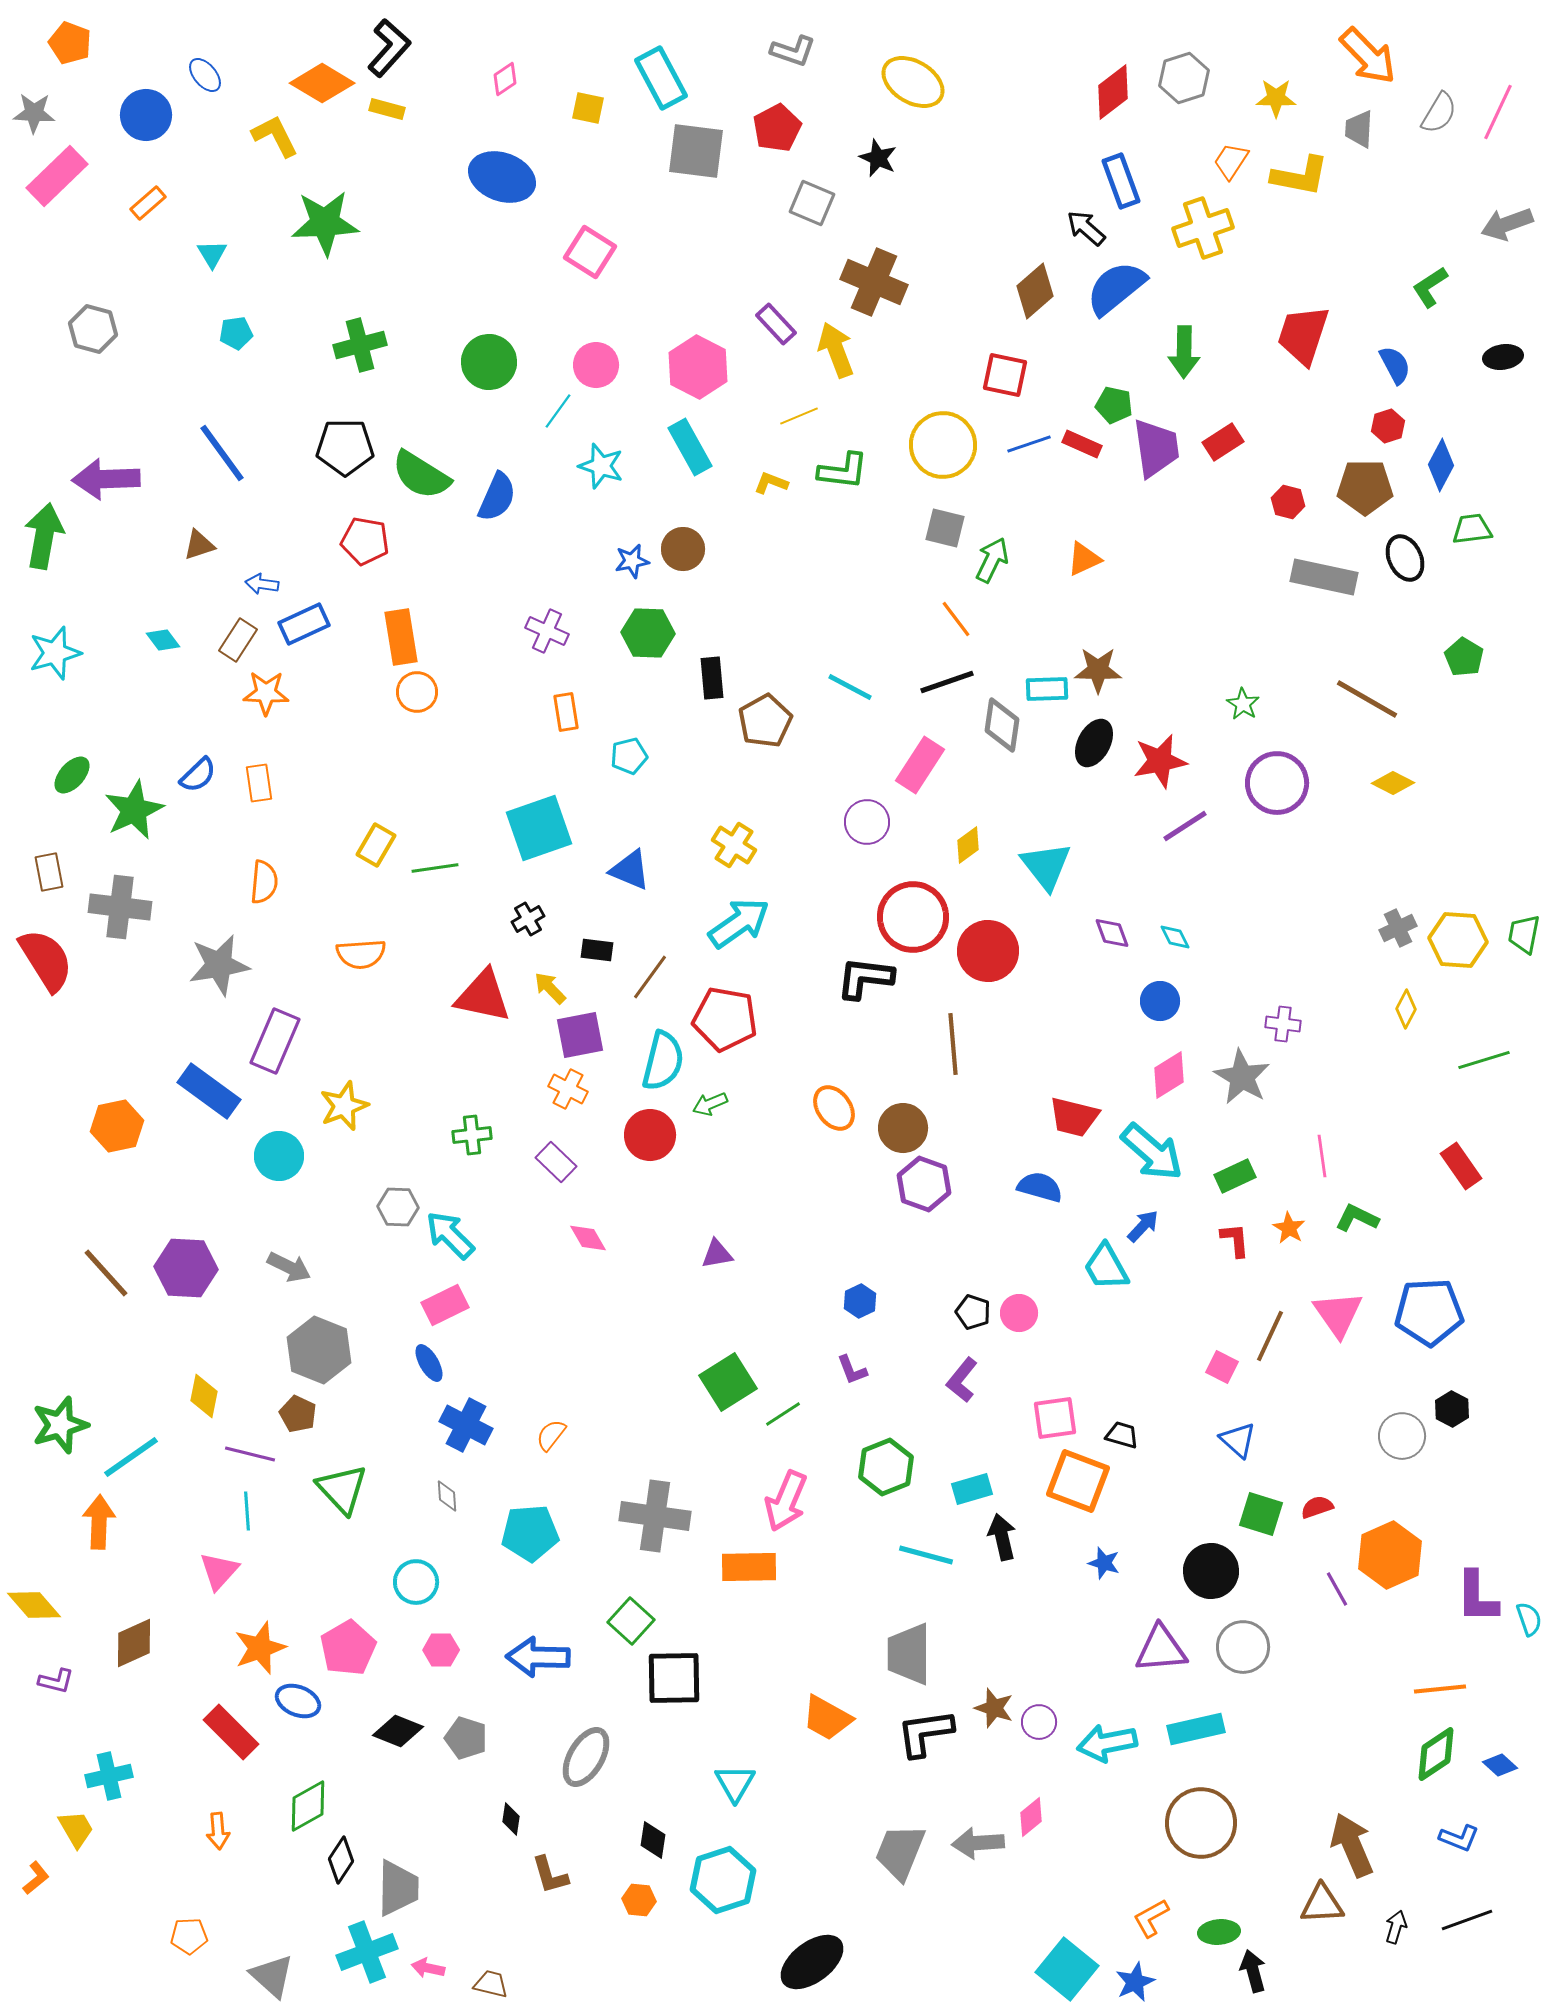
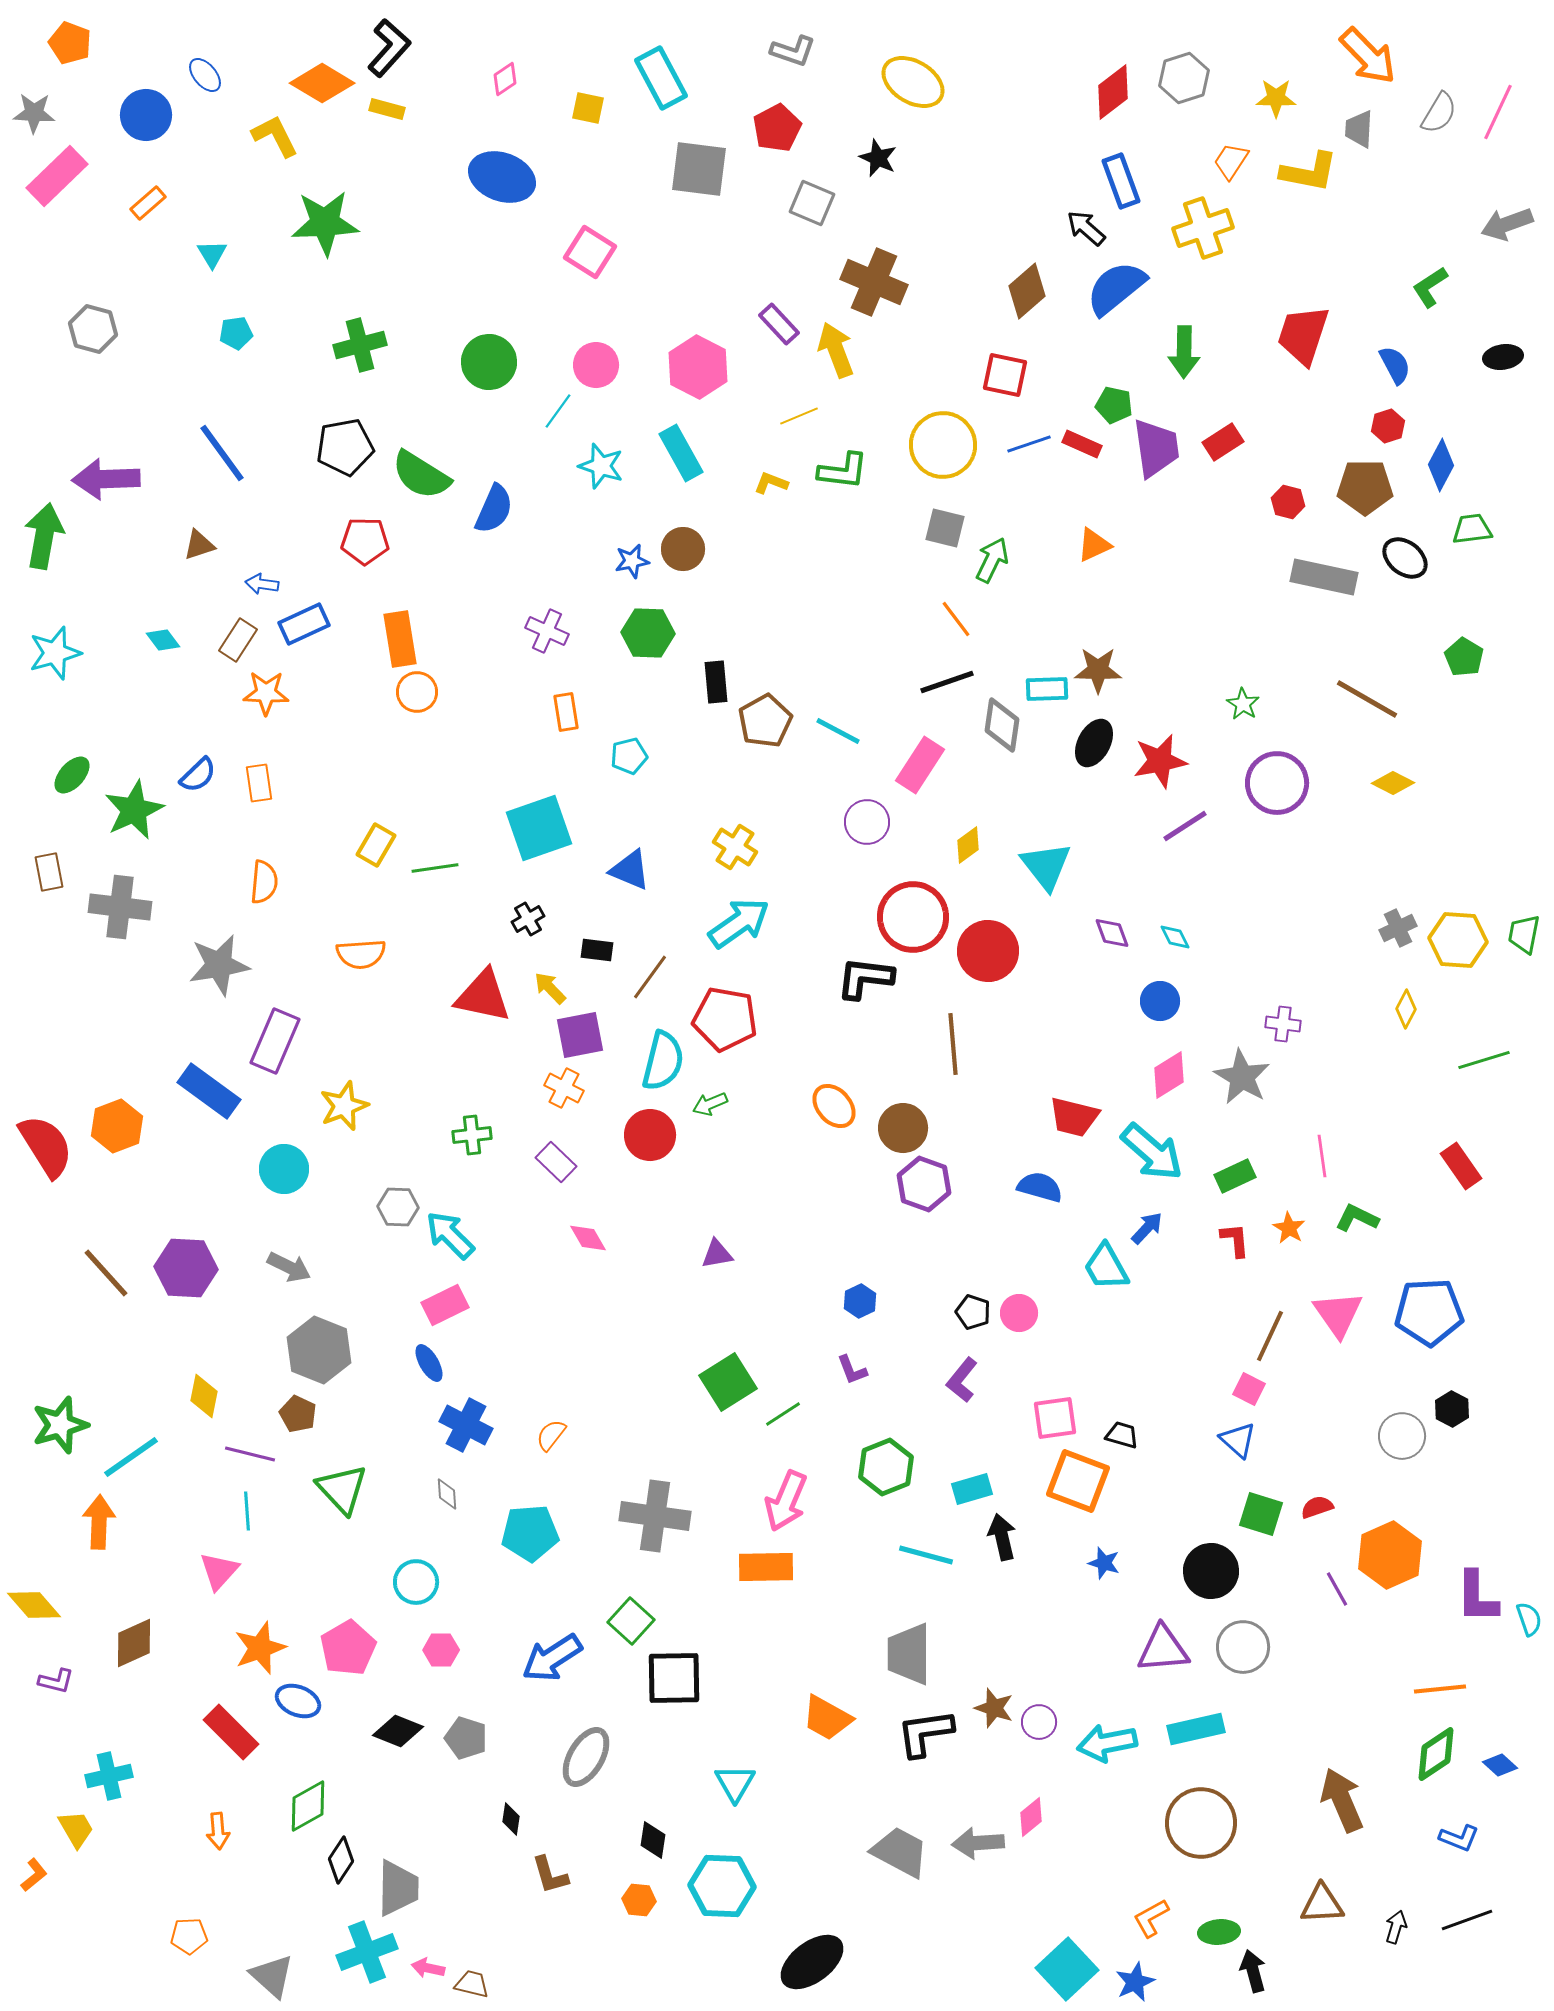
gray square at (696, 151): moved 3 px right, 18 px down
yellow L-shape at (1300, 176): moved 9 px right, 4 px up
brown diamond at (1035, 291): moved 8 px left
purple rectangle at (776, 324): moved 3 px right
black pentagon at (345, 447): rotated 10 degrees counterclockwise
cyan rectangle at (690, 447): moved 9 px left, 6 px down
blue semicircle at (497, 497): moved 3 px left, 12 px down
red pentagon at (365, 541): rotated 9 degrees counterclockwise
black ellipse at (1405, 558): rotated 27 degrees counterclockwise
orange triangle at (1084, 559): moved 10 px right, 14 px up
orange rectangle at (401, 637): moved 1 px left, 2 px down
black rectangle at (712, 678): moved 4 px right, 4 px down
cyan line at (850, 687): moved 12 px left, 44 px down
yellow cross at (734, 845): moved 1 px right, 2 px down
red semicircle at (46, 960): moved 186 px down
orange cross at (568, 1089): moved 4 px left, 1 px up
orange ellipse at (834, 1108): moved 2 px up; rotated 6 degrees counterclockwise
orange hexagon at (117, 1126): rotated 9 degrees counterclockwise
cyan circle at (279, 1156): moved 5 px right, 13 px down
blue arrow at (1143, 1226): moved 4 px right, 2 px down
pink square at (1222, 1367): moved 27 px right, 22 px down
gray diamond at (447, 1496): moved 2 px up
orange rectangle at (749, 1567): moved 17 px right
purple triangle at (1161, 1649): moved 2 px right
blue arrow at (538, 1657): moved 14 px right, 1 px down; rotated 34 degrees counterclockwise
brown arrow at (1352, 1845): moved 10 px left, 45 px up
gray trapezoid at (900, 1852): rotated 96 degrees clockwise
orange L-shape at (36, 1878): moved 2 px left, 3 px up
cyan hexagon at (723, 1880): moved 1 px left, 6 px down; rotated 20 degrees clockwise
cyan square at (1067, 1969): rotated 8 degrees clockwise
brown trapezoid at (491, 1984): moved 19 px left
